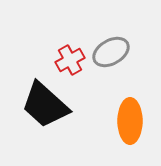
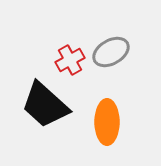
orange ellipse: moved 23 px left, 1 px down
